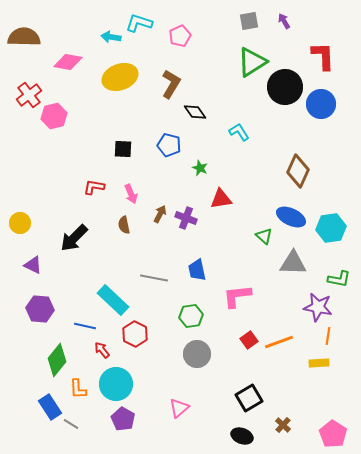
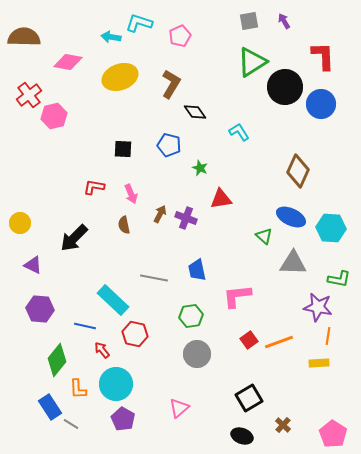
cyan hexagon at (331, 228): rotated 12 degrees clockwise
red hexagon at (135, 334): rotated 15 degrees counterclockwise
